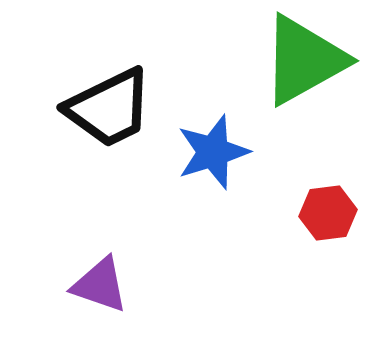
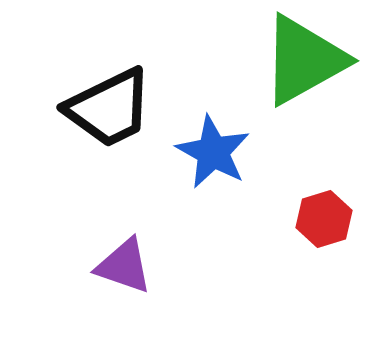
blue star: rotated 26 degrees counterclockwise
red hexagon: moved 4 px left, 6 px down; rotated 10 degrees counterclockwise
purple triangle: moved 24 px right, 19 px up
